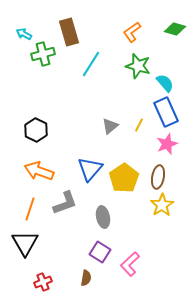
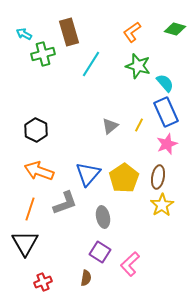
blue triangle: moved 2 px left, 5 px down
